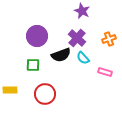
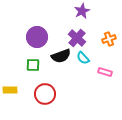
purple star: rotated 21 degrees clockwise
purple circle: moved 1 px down
black semicircle: moved 1 px down
